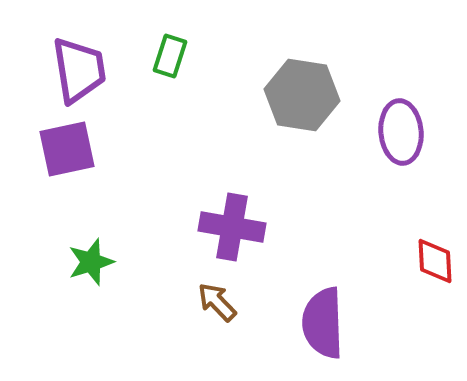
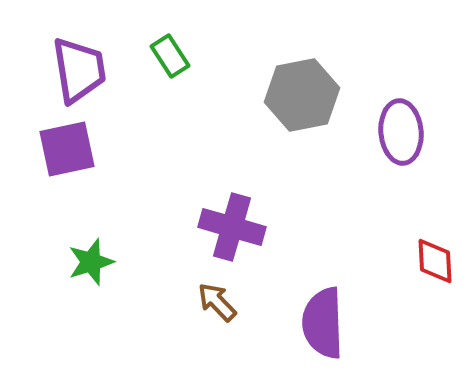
green rectangle: rotated 51 degrees counterclockwise
gray hexagon: rotated 20 degrees counterclockwise
purple cross: rotated 6 degrees clockwise
